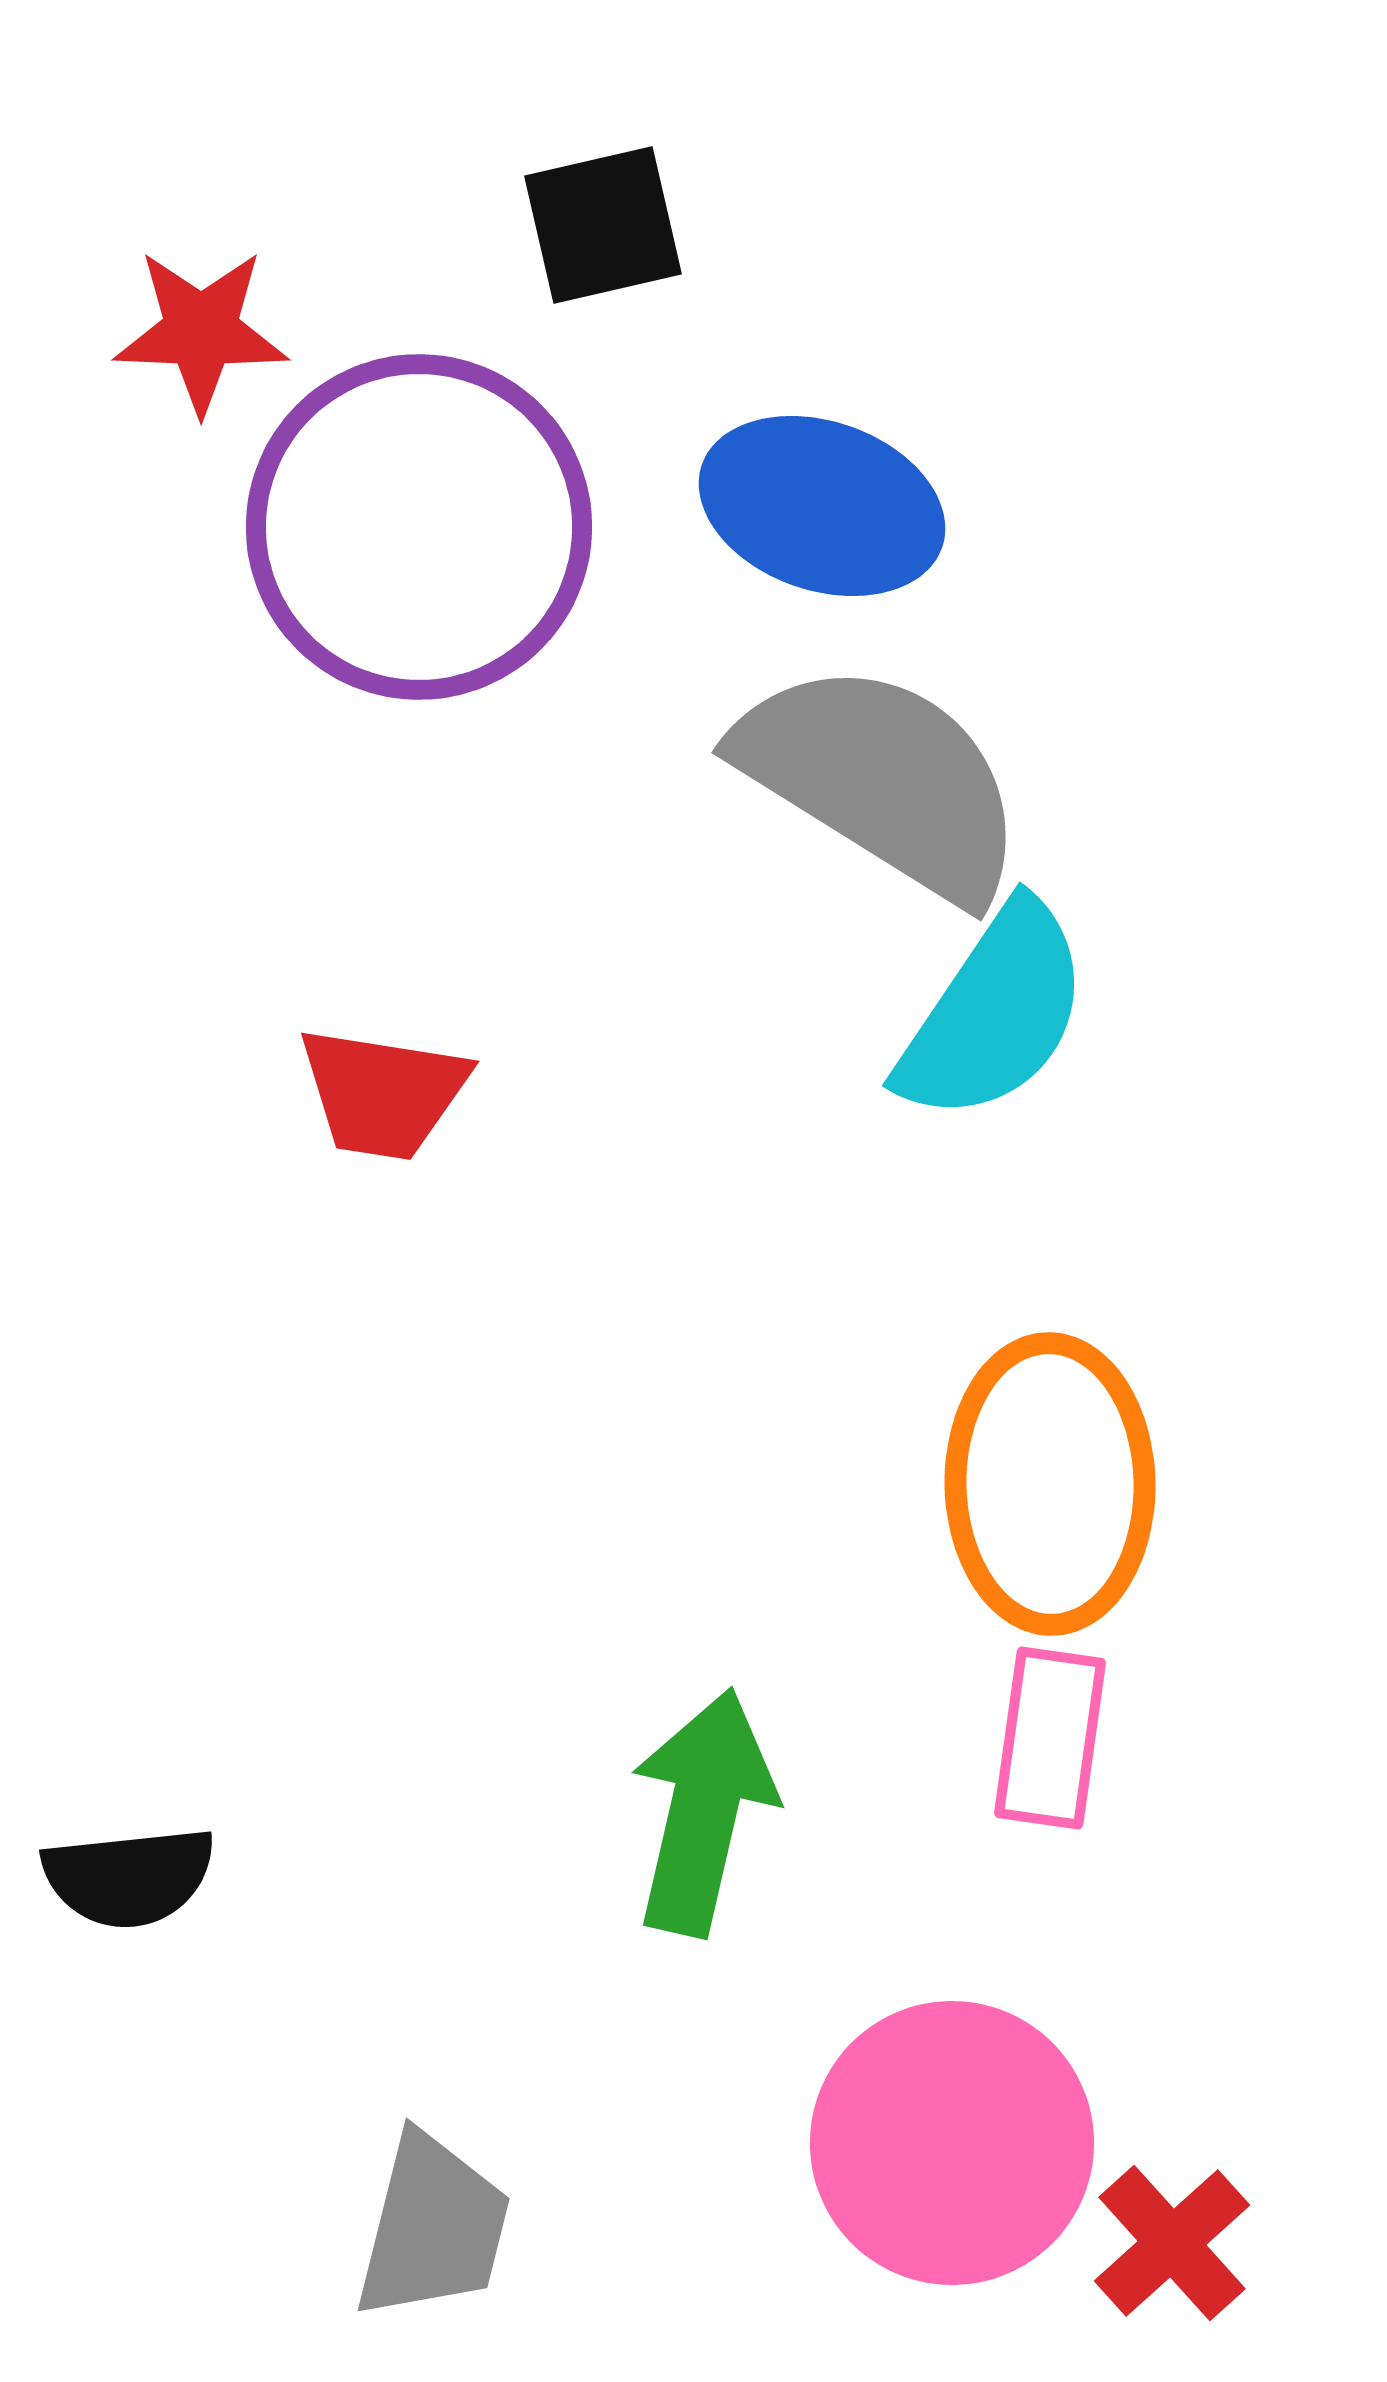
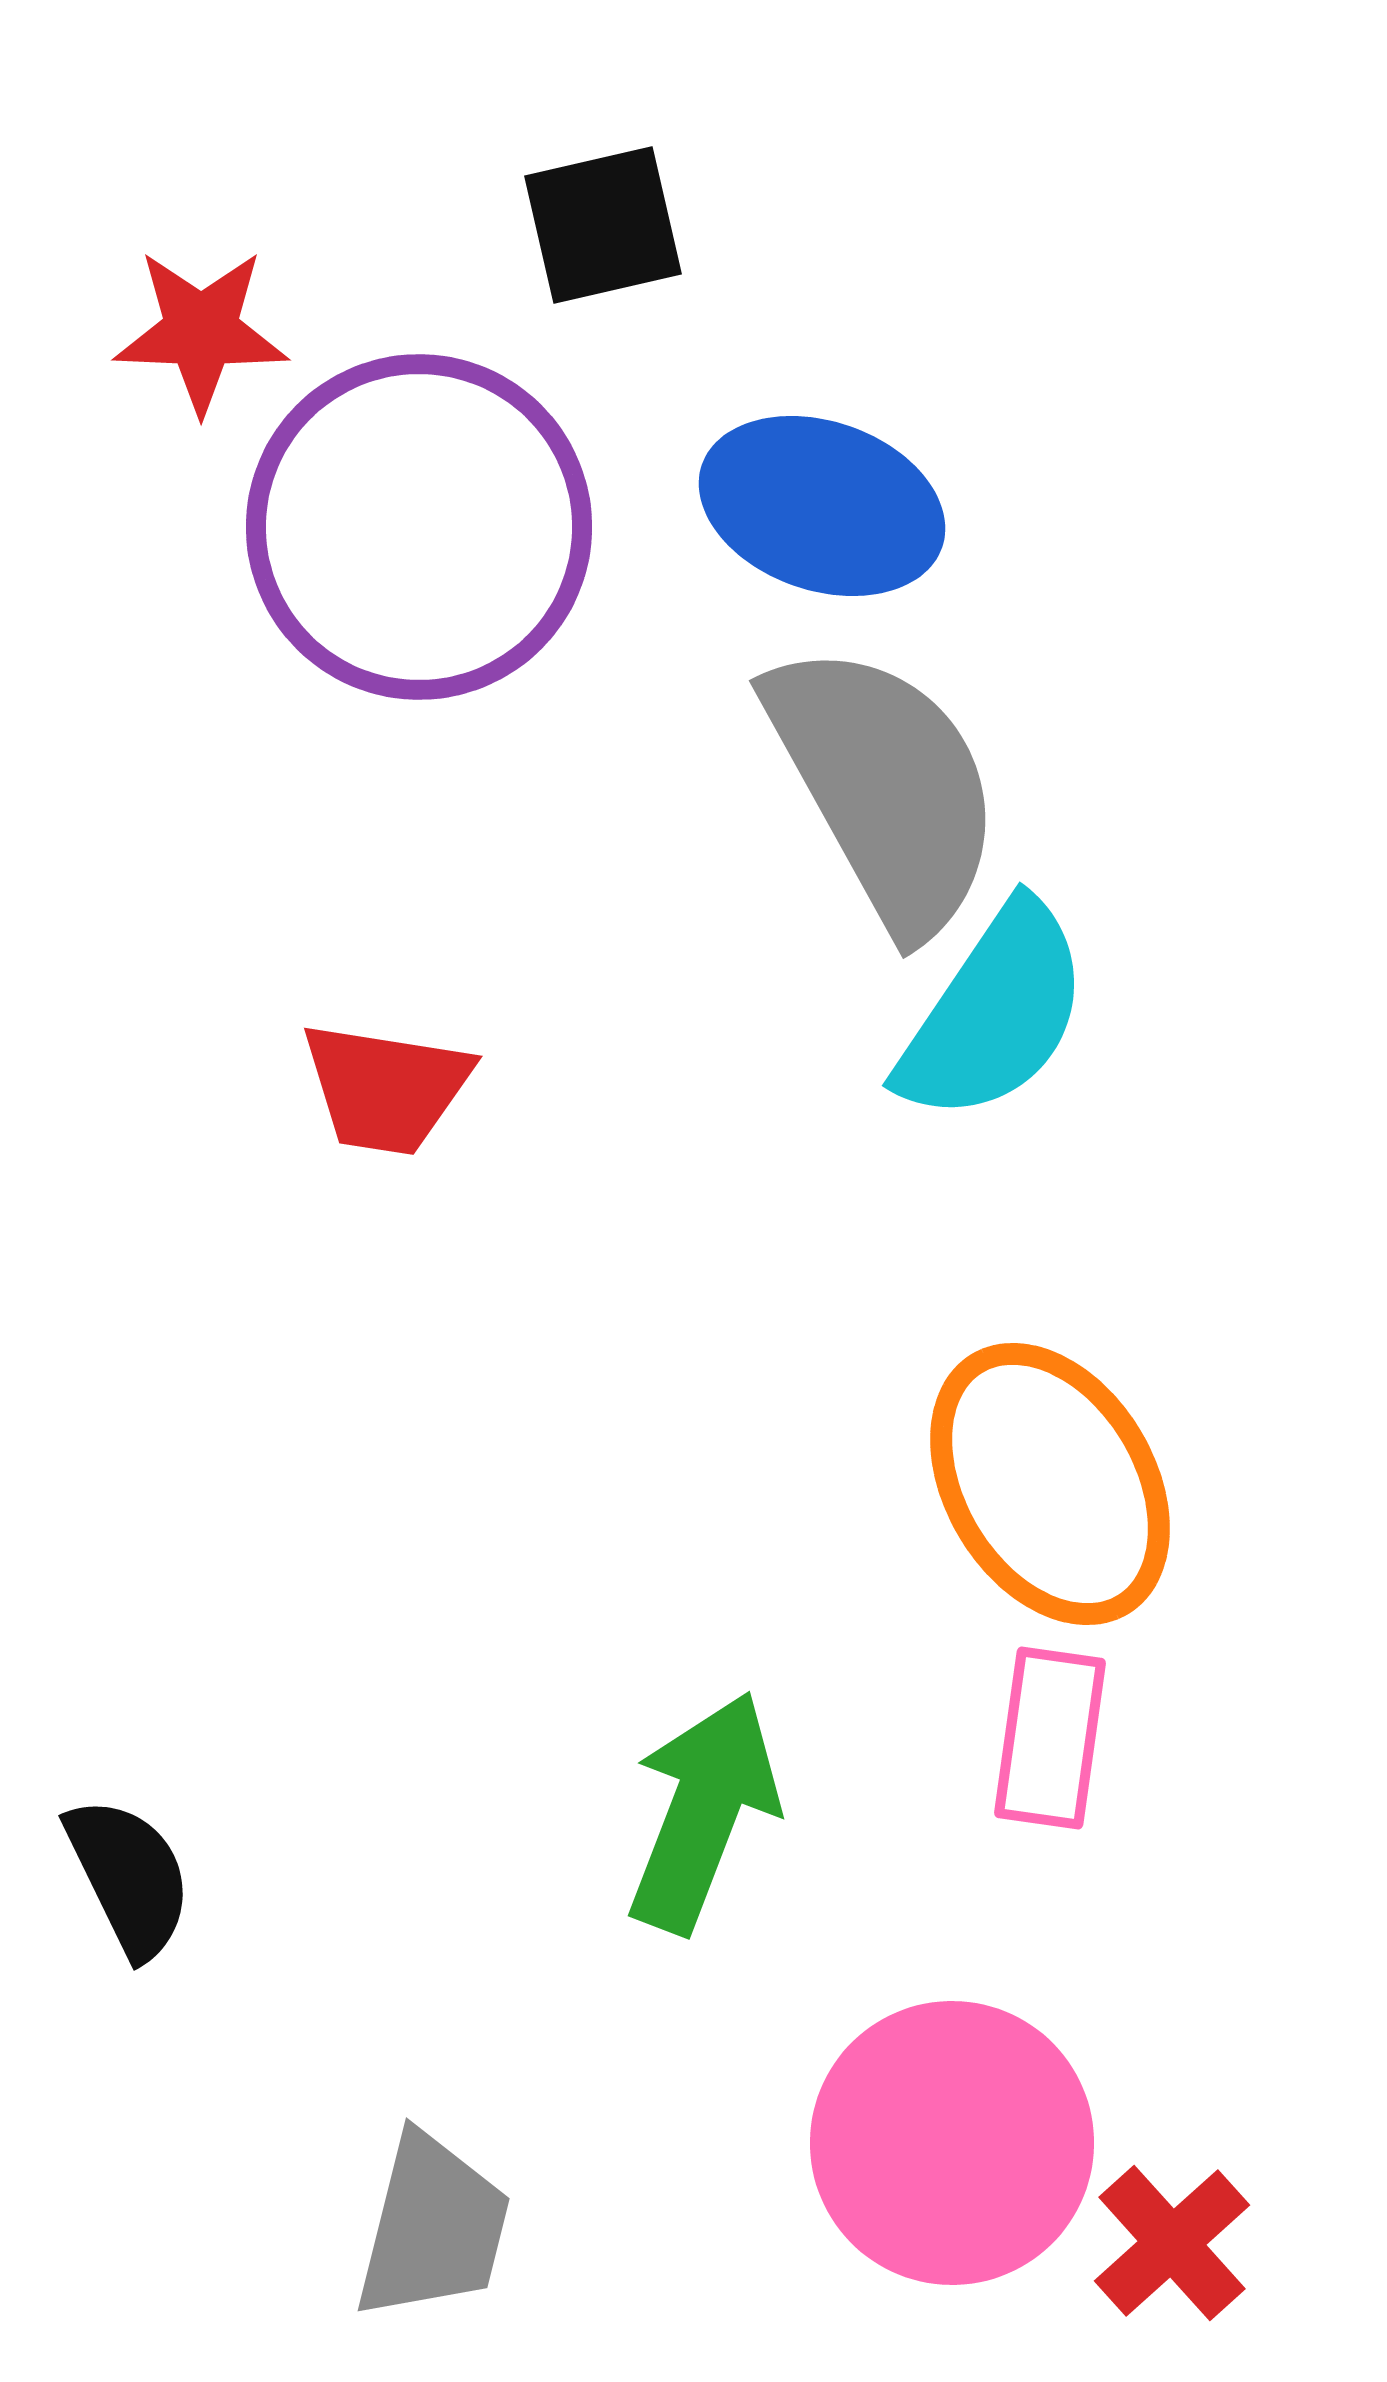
gray semicircle: moved 3 px right, 7 px down; rotated 29 degrees clockwise
red trapezoid: moved 3 px right, 5 px up
orange ellipse: rotated 30 degrees counterclockwise
green arrow: rotated 8 degrees clockwise
black semicircle: rotated 110 degrees counterclockwise
